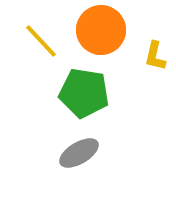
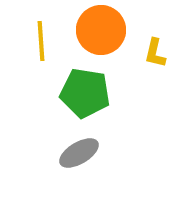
yellow line: rotated 39 degrees clockwise
yellow L-shape: moved 3 px up
green pentagon: moved 1 px right
